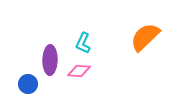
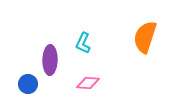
orange semicircle: rotated 28 degrees counterclockwise
pink diamond: moved 9 px right, 12 px down
